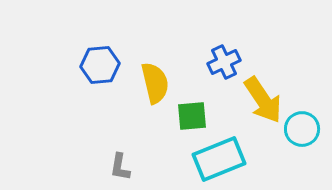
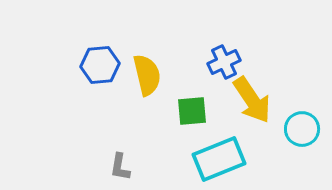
yellow semicircle: moved 8 px left, 8 px up
yellow arrow: moved 11 px left
green square: moved 5 px up
